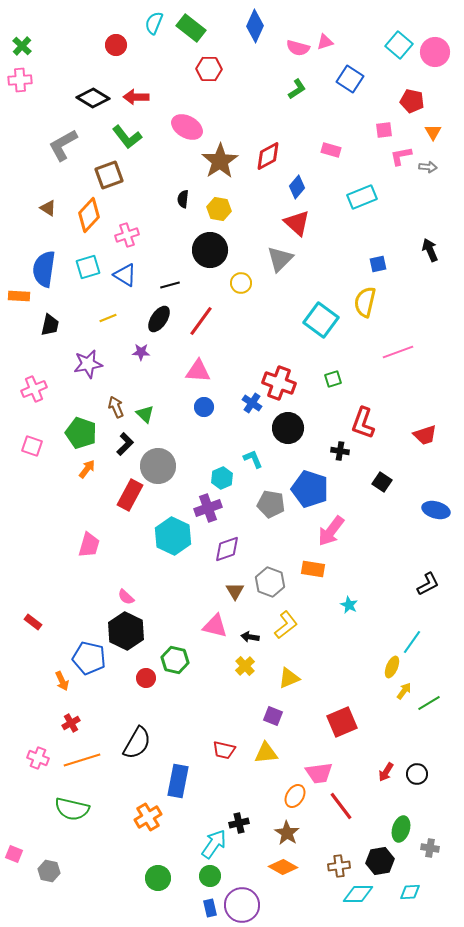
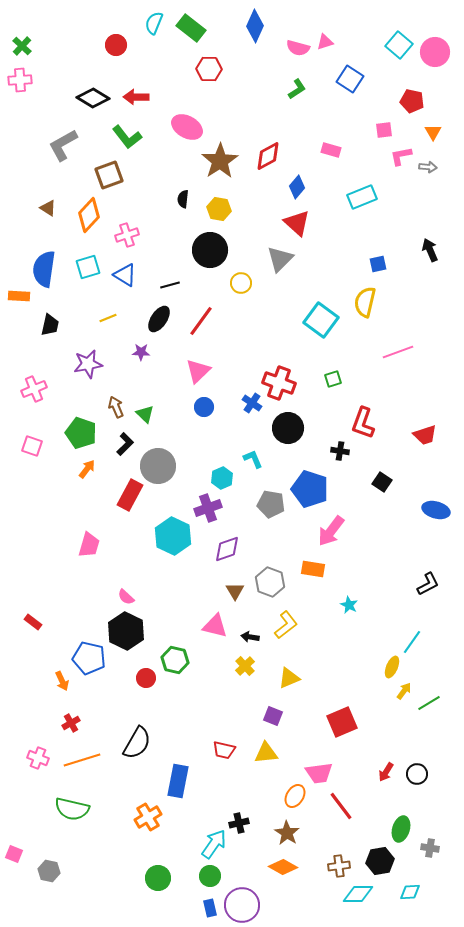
pink triangle at (198, 371): rotated 48 degrees counterclockwise
